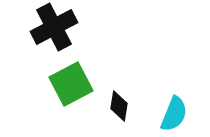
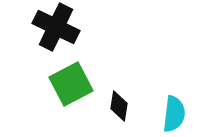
black cross: moved 2 px right; rotated 36 degrees counterclockwise
cyan semicircle: rotated 15 degrees counterclockwise
